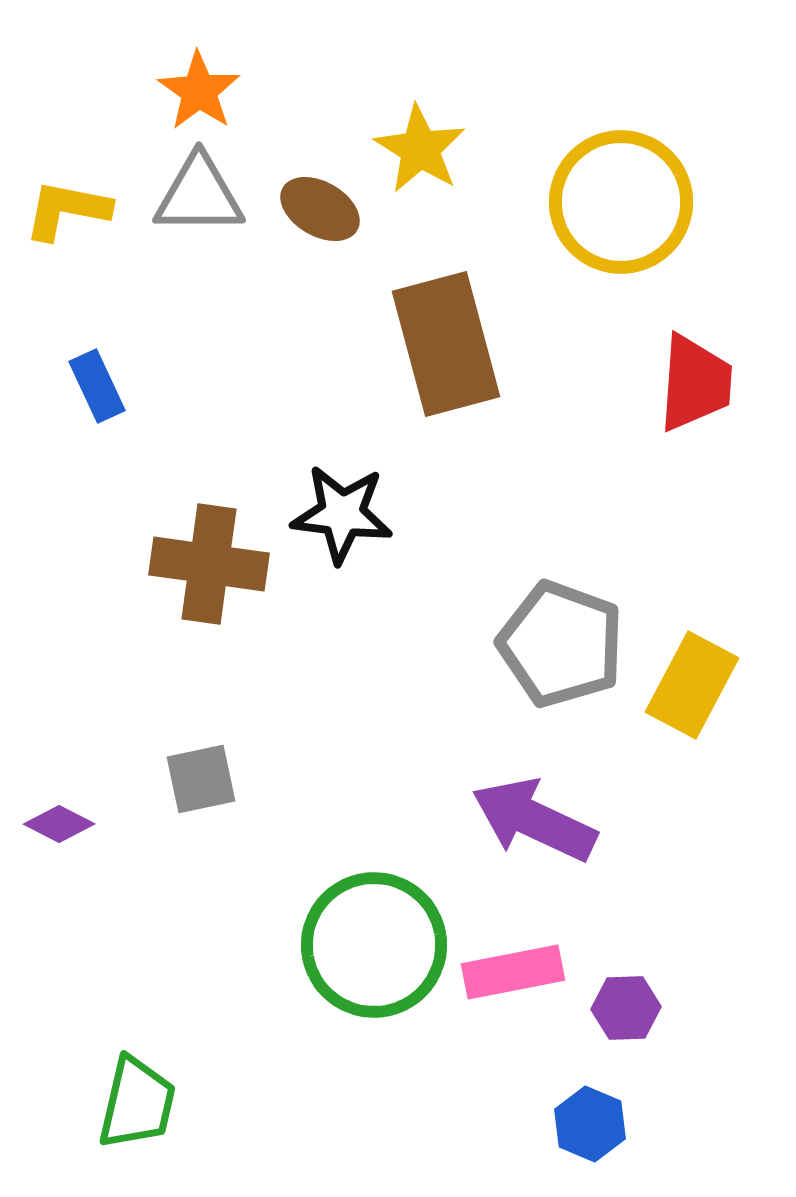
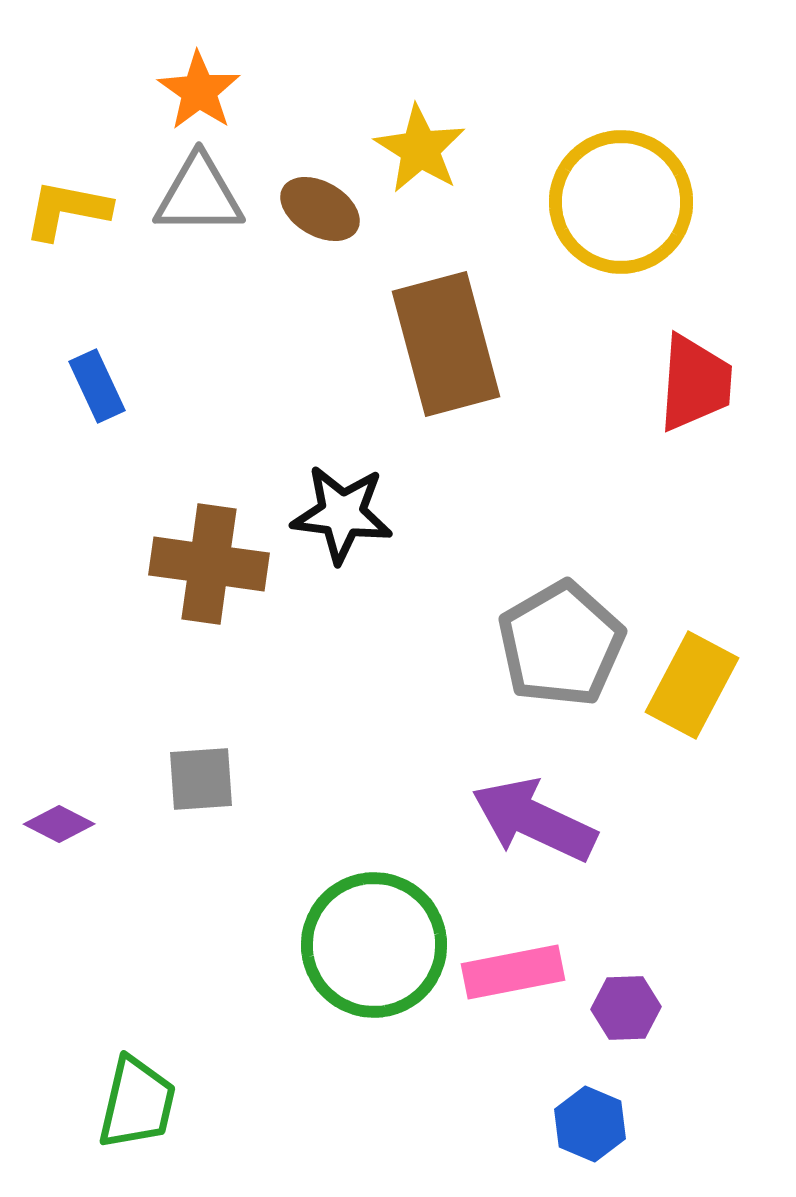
gray pentagon: rotated 22 degrees clockwise
gray square: rotated 8 degrees clockwise
